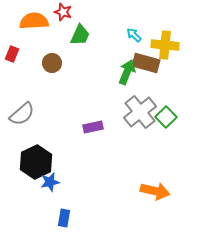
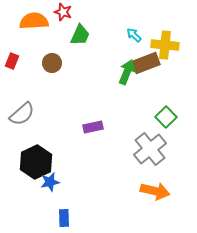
red rectangle: moved 7 px down
brown rectangle: rotated 36 degrees counterclockwise
gray cross: moved 10 px right, 37 px down
blue rectangle: rotated 12 degrees counterclockwise
